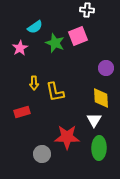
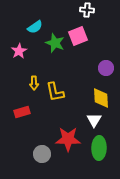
pink star: moved 1 px left, 3 px down
red star: moved 1 px right, 2 px down
